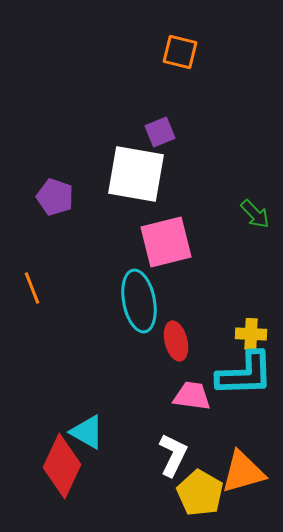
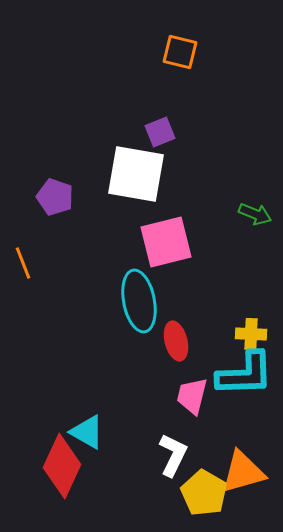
green arrow: rotated 24 degrees counterclockwise
orange line: moved 9 px left, 25 px up
pink trapezoid: rotated 84 degrees counterclockwise
yellow pentagon: moved 4 px right
